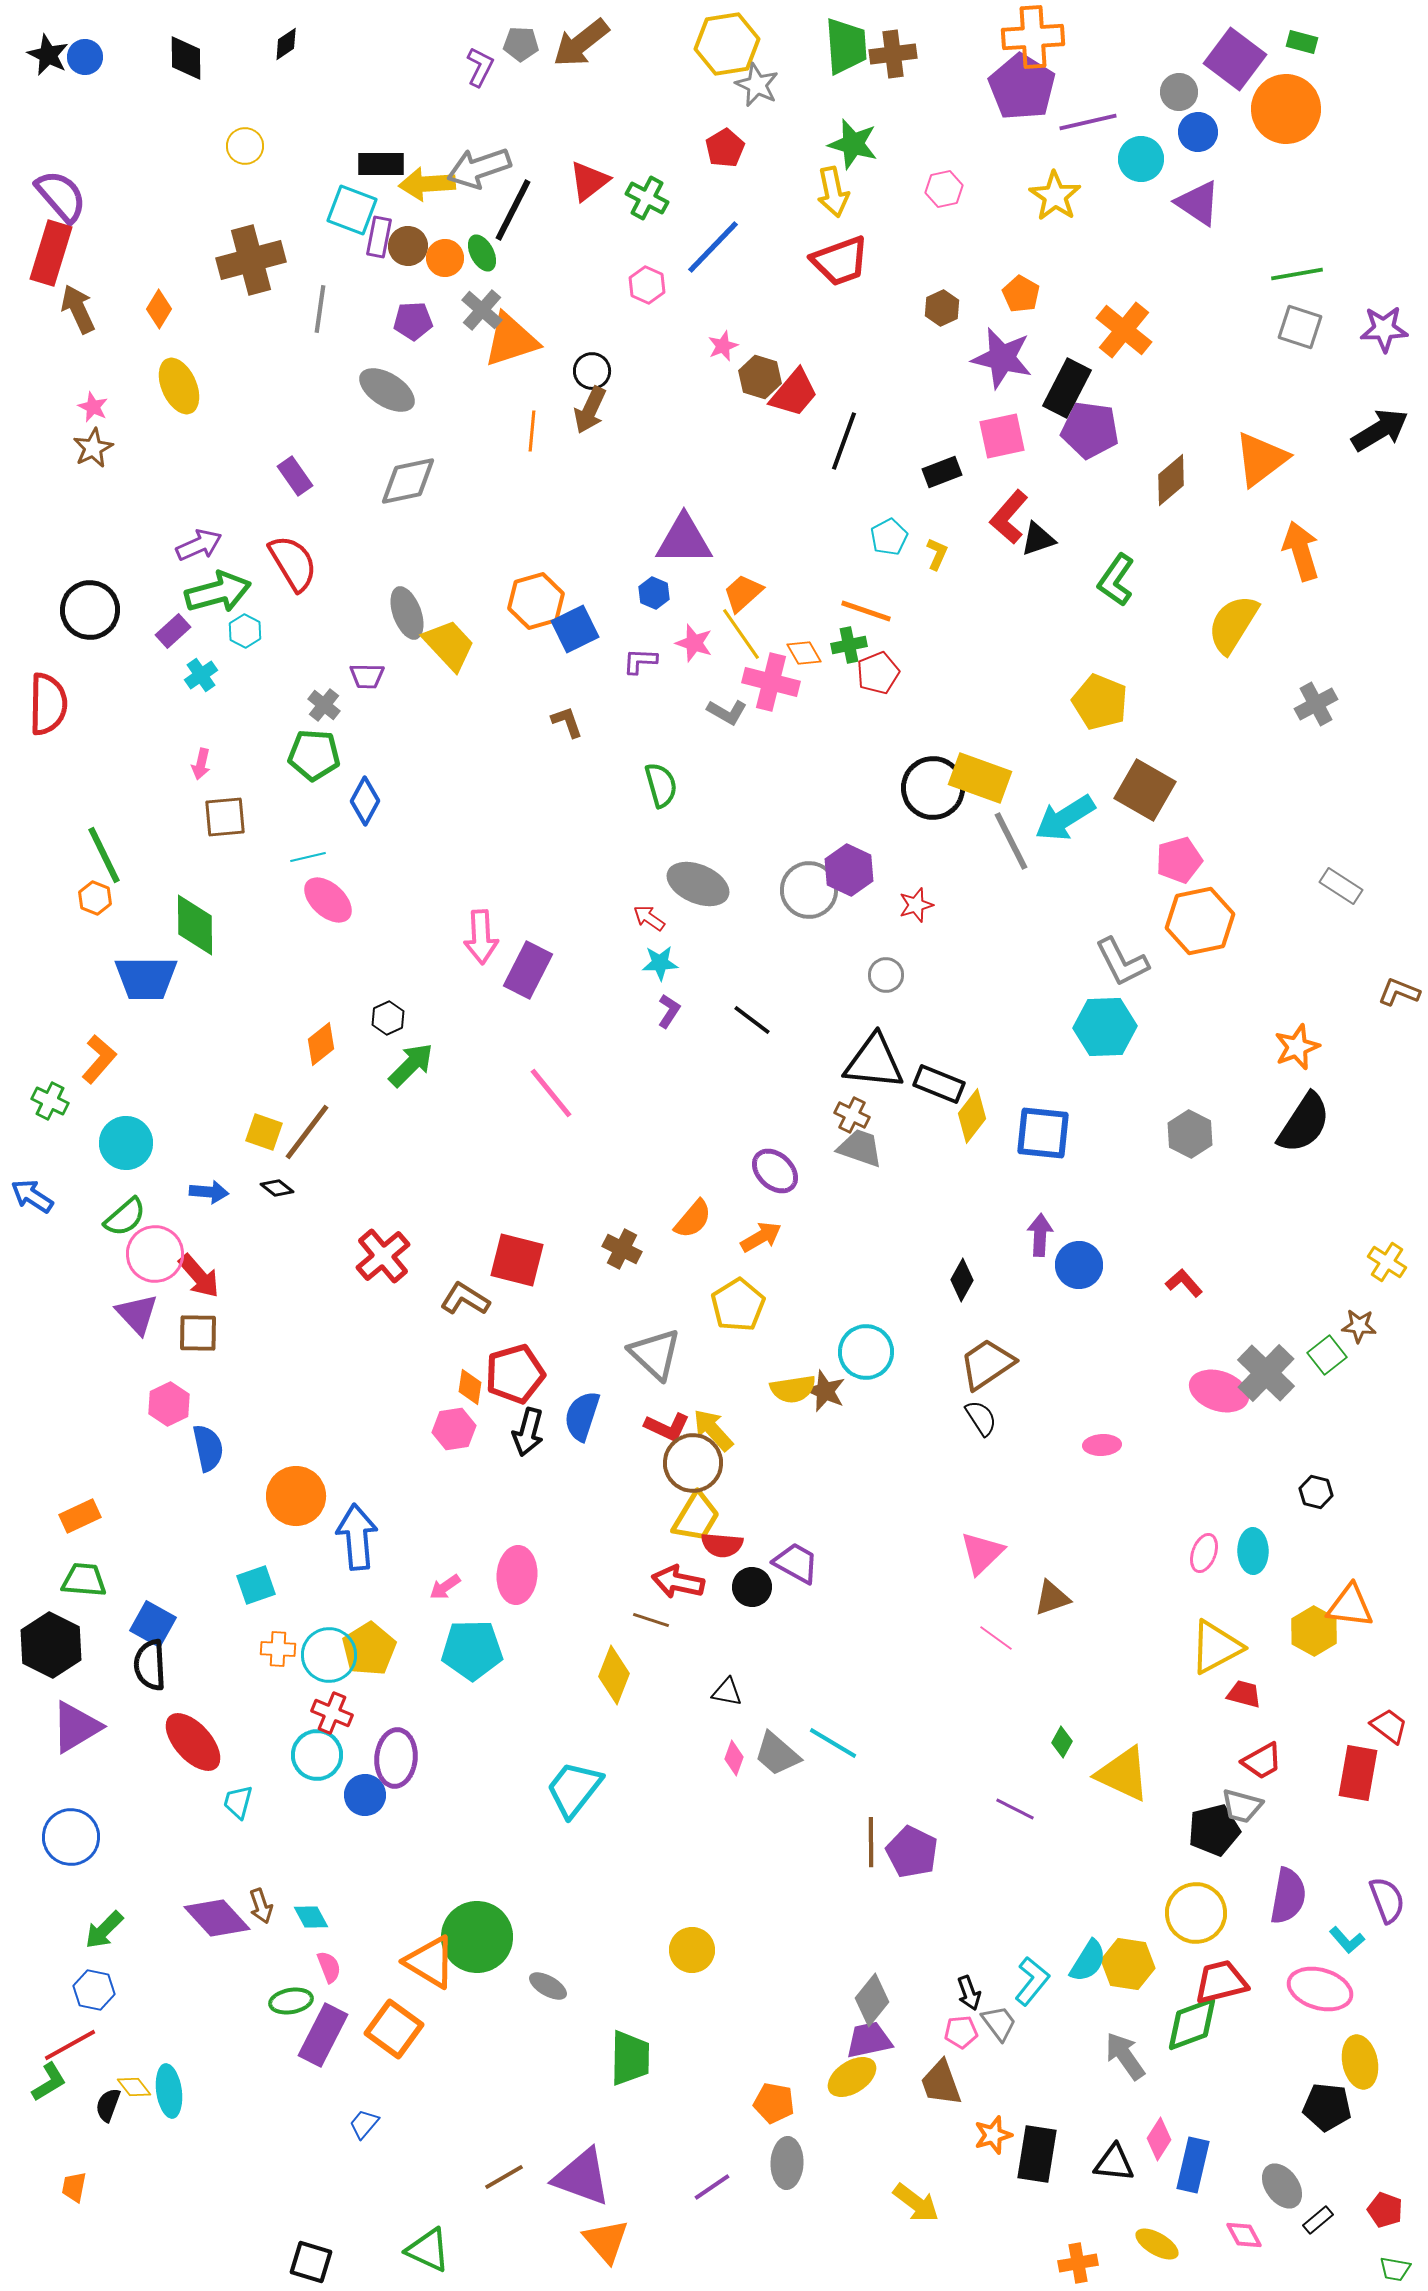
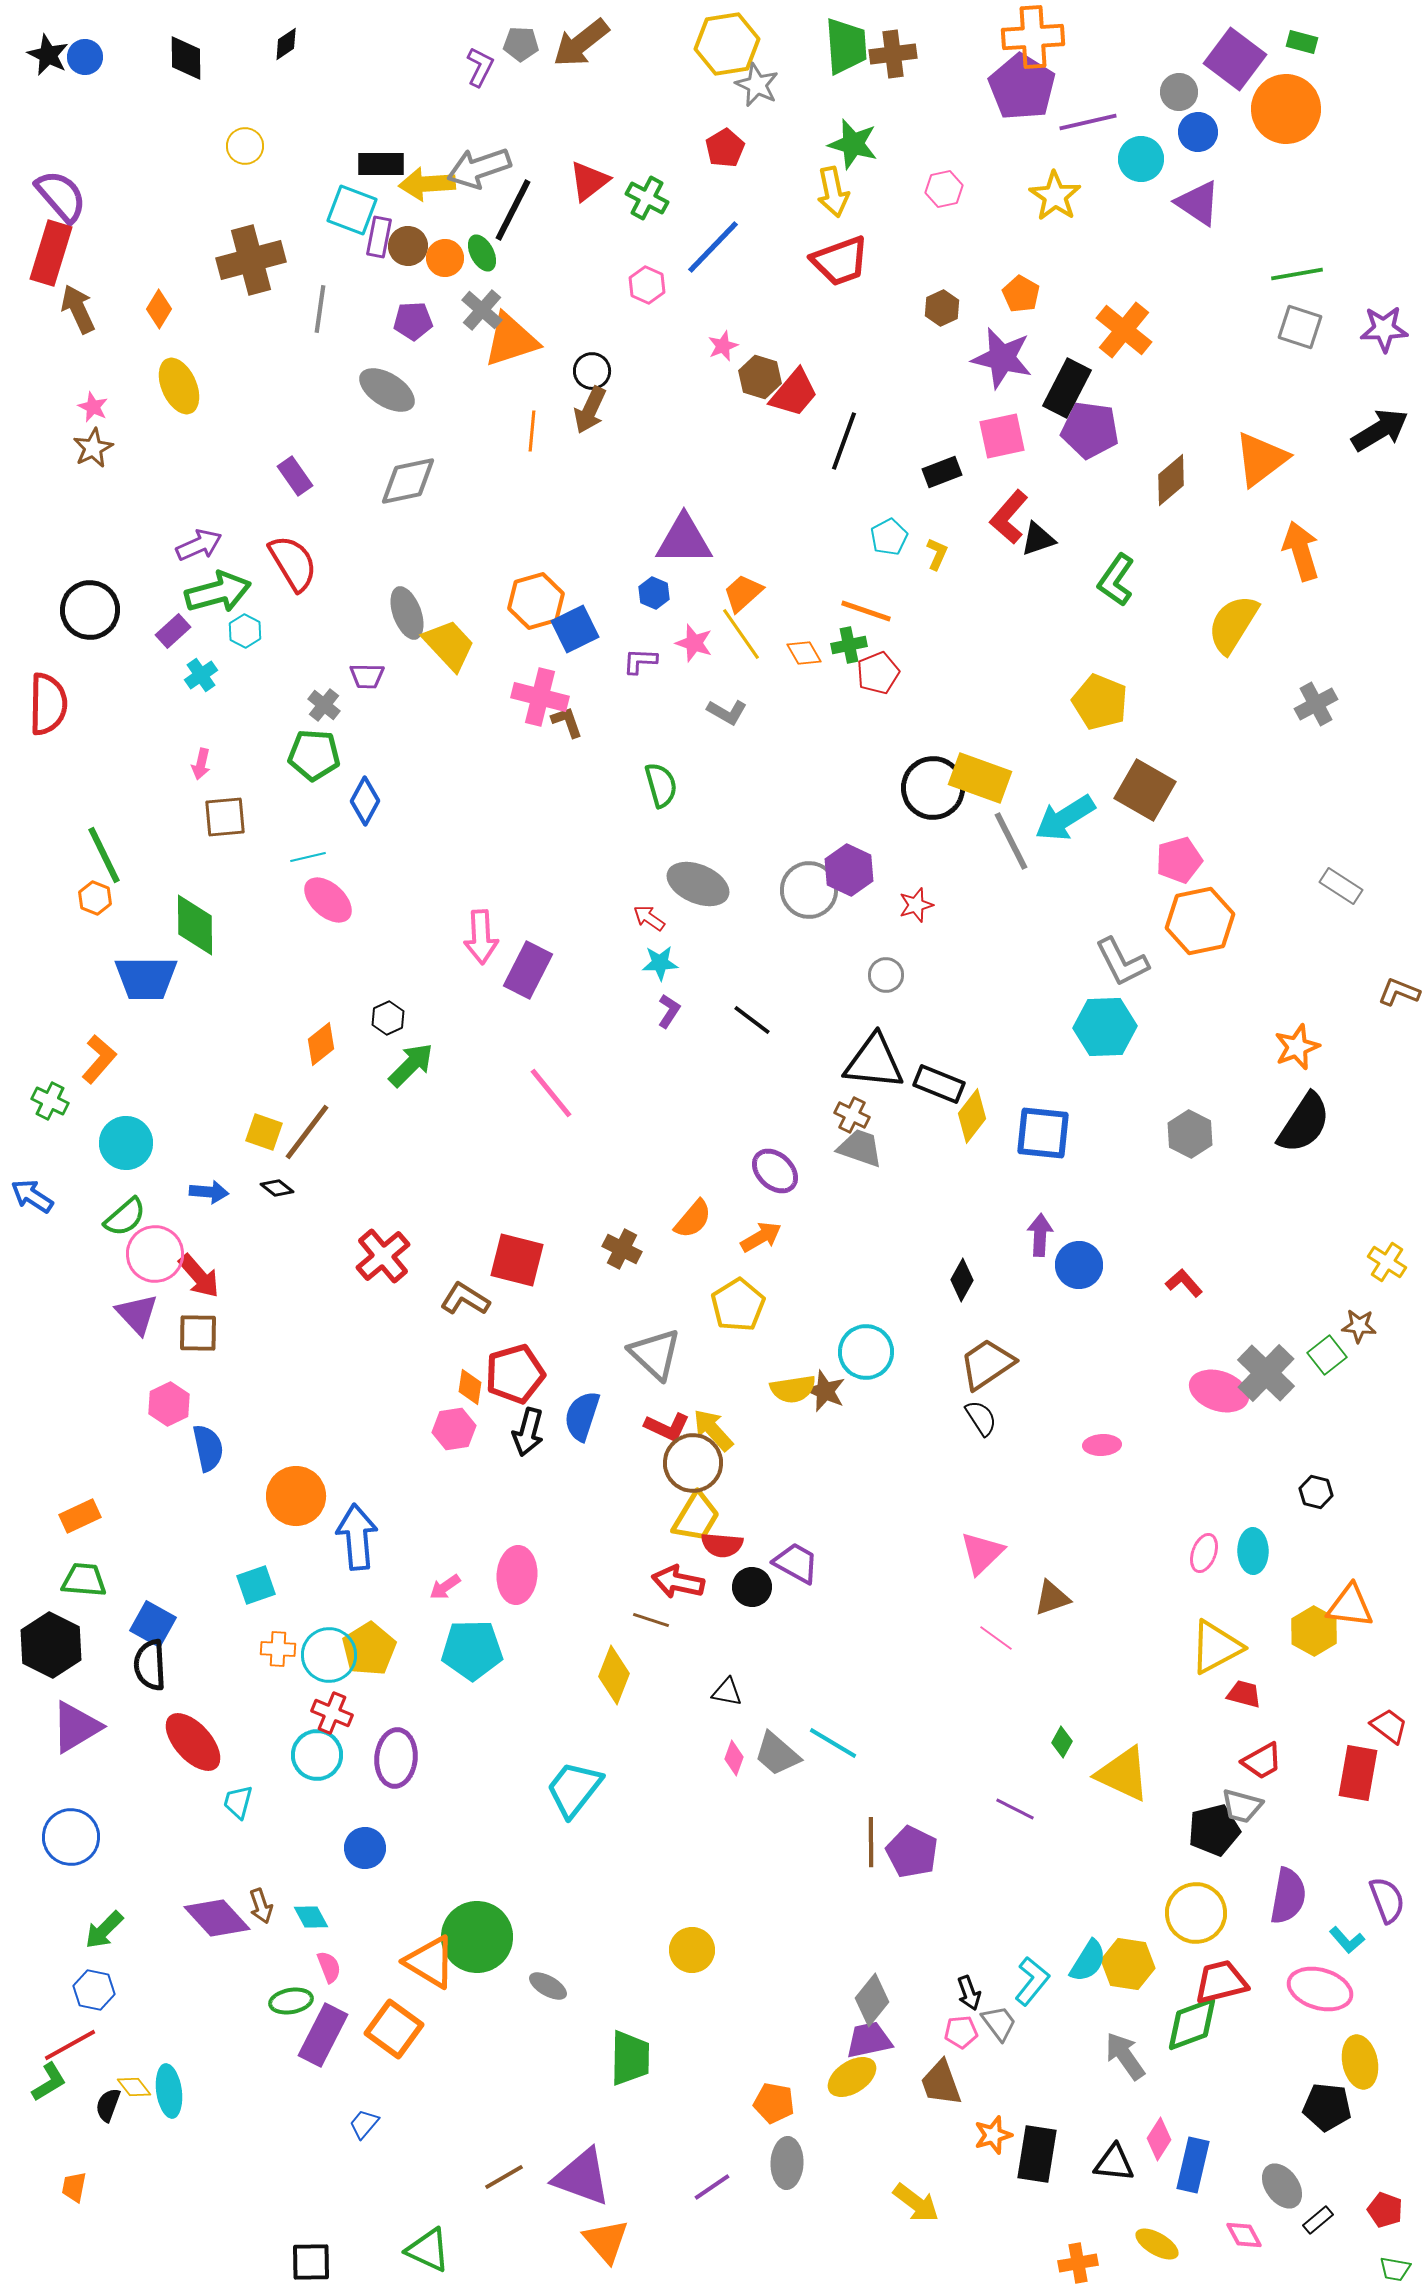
pink cross at (771, 682): moved 231 px left, 15 px down
blue circle at (365, 1795): moved 53 px down
black square at (311, 2262): rotated 18 degrees counterclockwise
